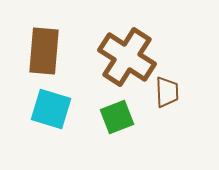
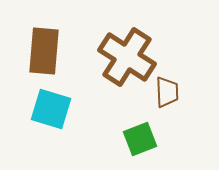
green square: moved 23 px right, 22 px down
